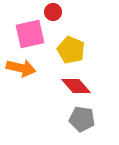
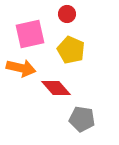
red circle: moved 14 px right, 2 px down
red diamond: moved 20 px left, 2 px down
